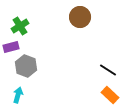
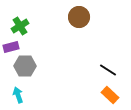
brown circle: moved 1 px left
gray hexagon: moved 1 px left; rotated 20 degrees counterclockwise
cyan arrow: rotated 35 degrees counterclockwise
